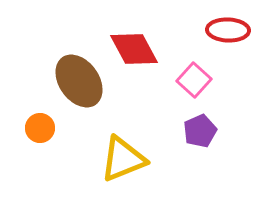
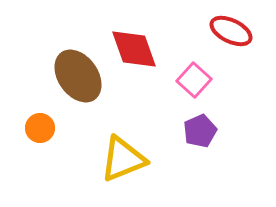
red ellipse: moved 3 px right, 1 px down; rotated 24 degrees clockwise
red diamond: rotated 9 degrees clockwise
brown ellipse: moved 1 px left, 5 px up
